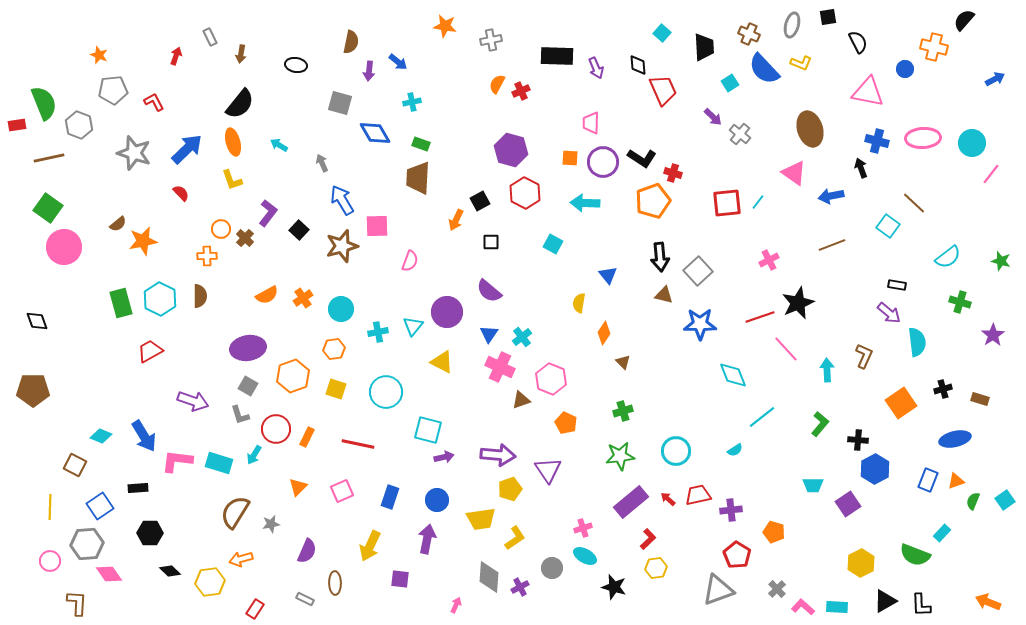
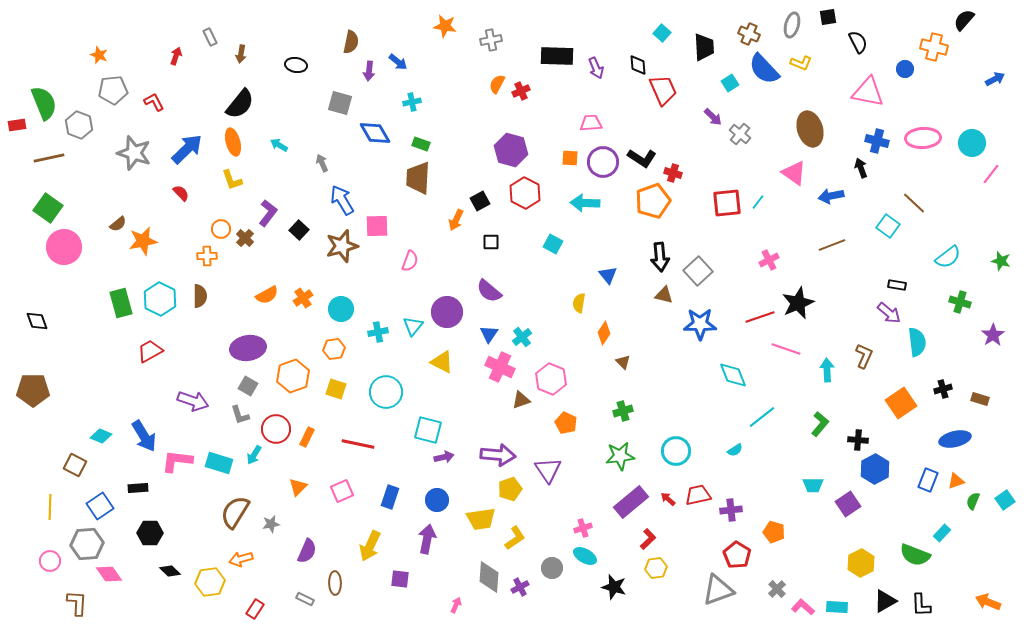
pink trapezoid at (591, 123): rotated 85 degrees clockwise
pink line at (786, 349): rotated 28 degrees counterclockwise
